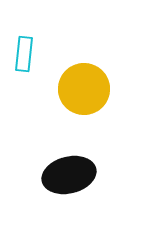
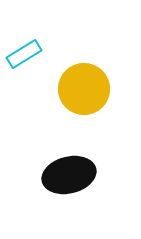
cyan rectangle: rotated 52 degrees clockwise
